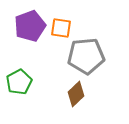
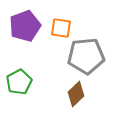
purple pentagon: moved 5 px left
